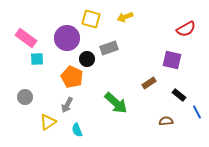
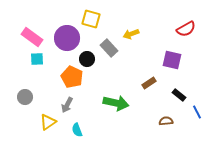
yellow arrow: moved 6 px right, 17 px down
pink rectangle: moved 6 px right, 1 px up
gray rectangle: rotated 66 degrees clockwise
green arrow: rotated 30 degrees counterclockwise
